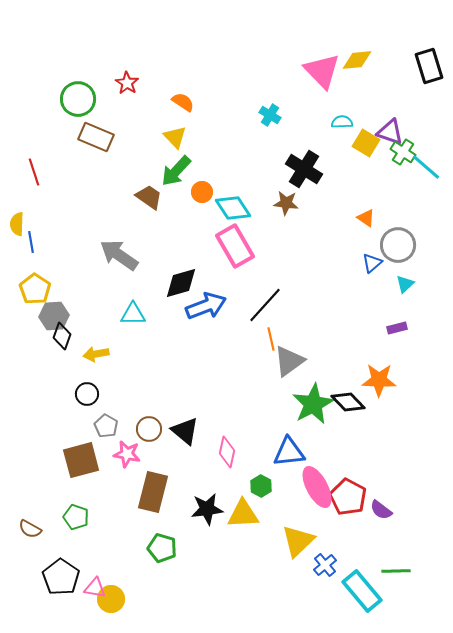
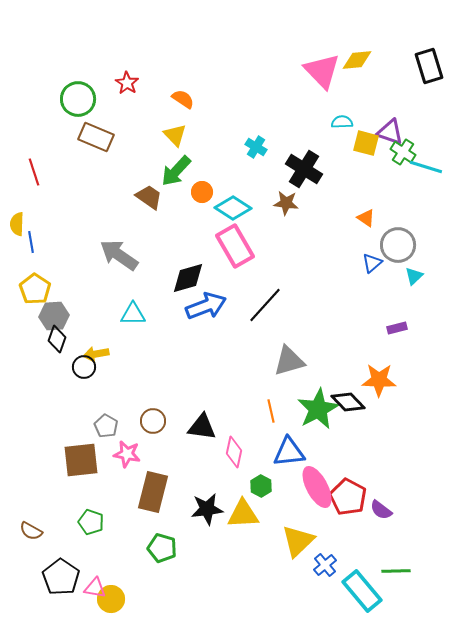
orange semicircle at (183, 102): moved 3 px up
cyan cross at (270, 115): moved 14 px left, 32 px down
yellow triangle at (175, 137): moved 2 px up
yellow square at (366, 143): rotated 16 degrees counterclockwise
cyan line at (426, 167): rotated 24 degrees counterclockwise
cyan diamond at (233, 208): rotated 24 degrees counterclockwise
black diamond at (181, 283): moved 7 px right, 5 px up
cyan triangle at (405, 284): moved 9 px right, 8 px up
black diamond at (62, 336): moved 5 px left, 3 px down
orange line at (271, 339): moved 72 px down
gray triangle at (289, 361): rotated 20 degrees clockwise
black circle at (87, 394): moved 3 px left, 27 px up
green star at (313, 404): moved 5 px right, 5 px down
brown circle at (149, 429): moved 4 px right, 8 px up
black triangle at (185, 431): moved 17 px right, 4 px up; rotated 32 degrees counterclockwise
pink diamond at (227, 452): moved 7 px right
brown square at (81, 460): rotated 9 degrees clockwise
green pentagon at (76, 517): moved 15 px right, 5 px down
brown semicircle at (30, 529): moved 1 px right, 2 px down
